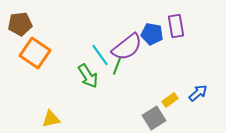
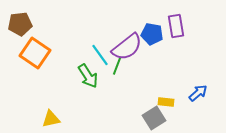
yellow rectangle: moved 4 px left, 2 px down; rotated 42 degrees clockwise
